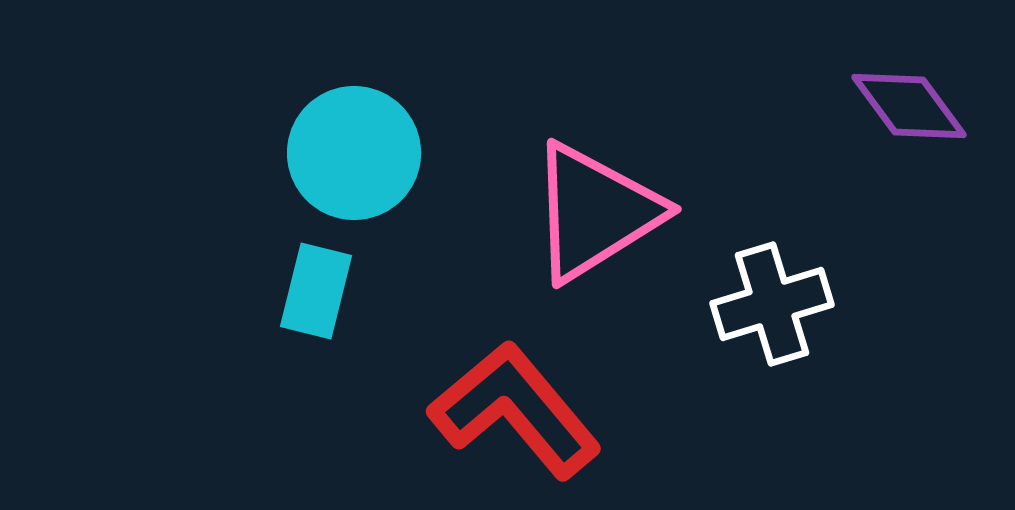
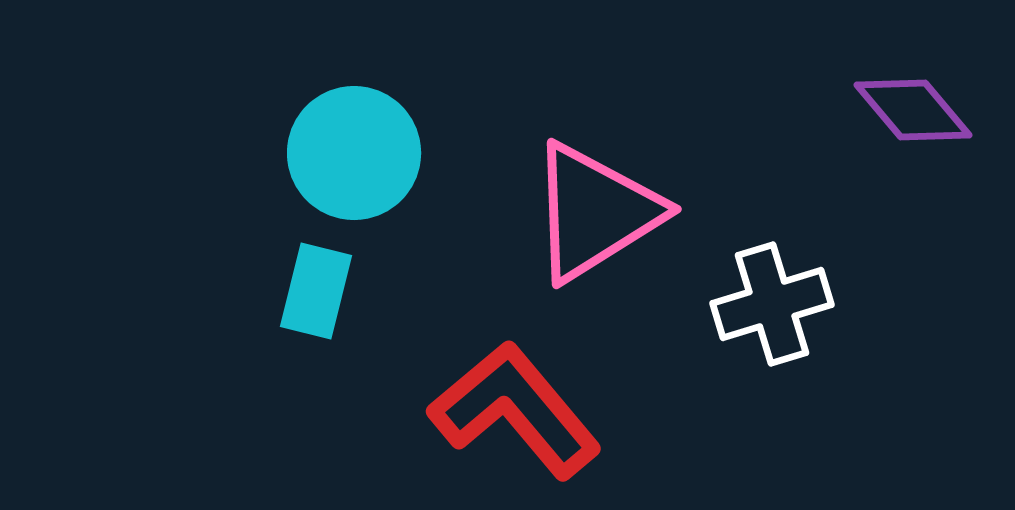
purple diamond: moved 4 px right, 4 px down; rotated 4 degrees counterclockwise
